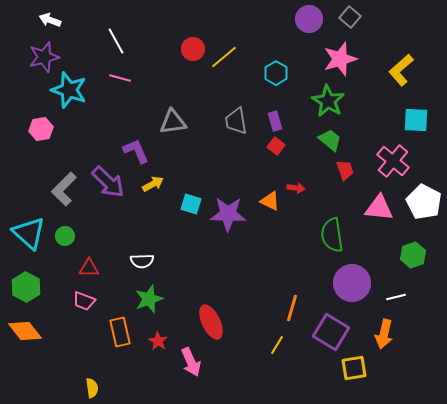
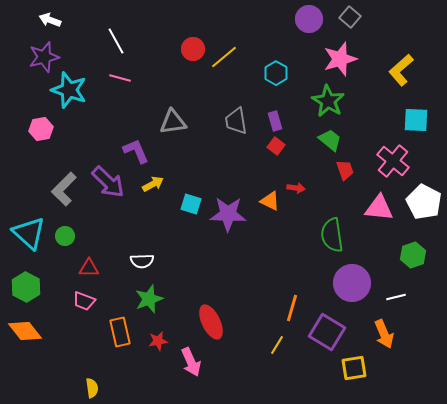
purple square at (331, 332): moved 4 px left
orange arrow at (384, 334): rotated 36 degrees counterclockwise
red star at (158, 341): rotated 30 degrees clockwise
